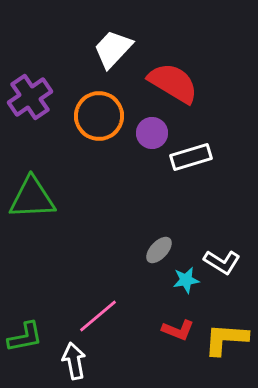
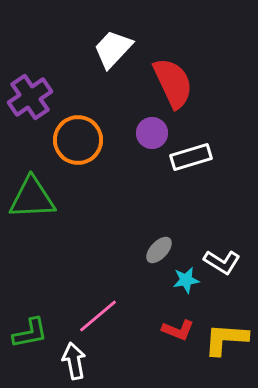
red semicircle: rotated 34 degrees clockwise
orange circle: moved 21 px left, 24 px down
green L-shape: moved 5 px right, 4 px up
